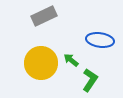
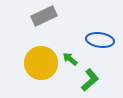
green arrow: moved 1 px left, 1 px up
green L-shape: rotated 15 degrees clockwise
